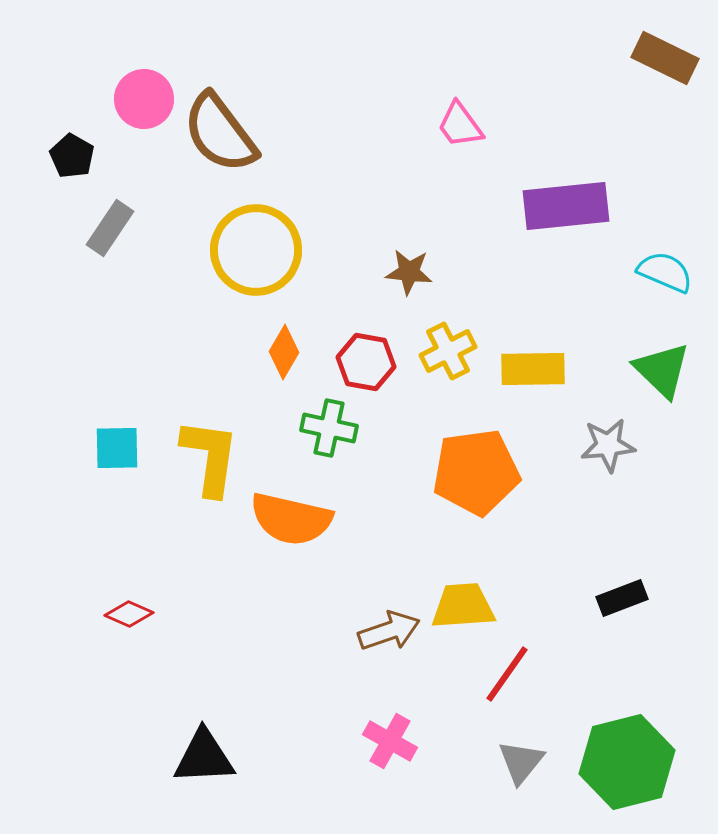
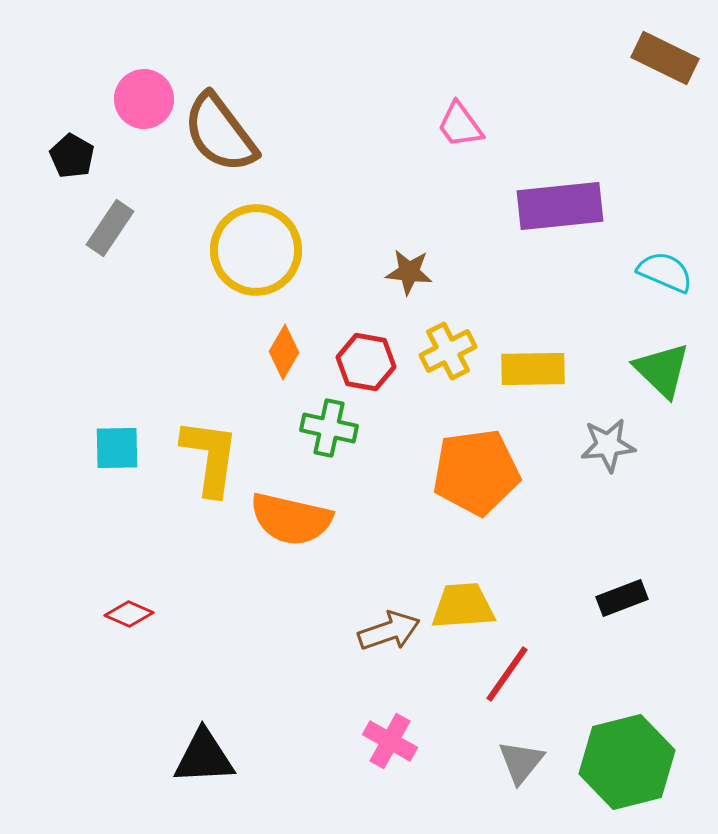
purple rectangle: moved 6 px left
